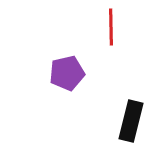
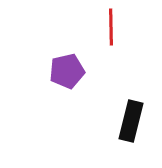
purple pentagon: moved 2 px up
